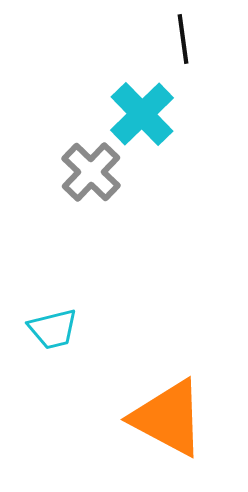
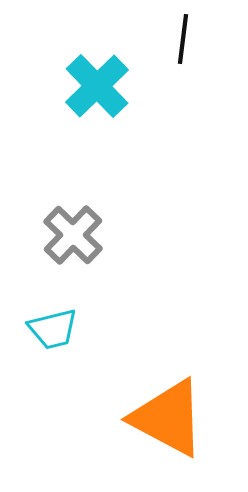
black line: rotated 15 degrees clockwise
cyan cross: moved 45 px left, 28 px up
gray cross: moved 18 px left, 63 px down
